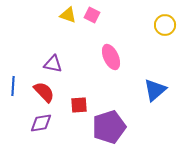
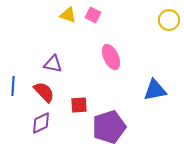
pink square: moved 1 px right
yellow circle: moved 4 px right, 5 px up
blue triangle: rotated 30 degrees clockwise
purple diamond: rotated 15 degrees counterclockwise
